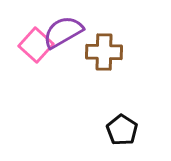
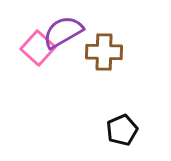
pink square: moved 2 px right, 3 px down
black pentagon: rotated 16 degrees clockwise
